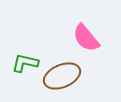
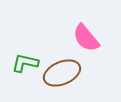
brown ellipse: moved 3 px up
